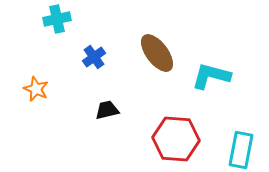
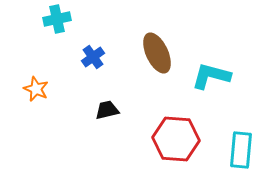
brown ellipse: rotated 12 degrees clockwise
blue cross: moved 1 px left
cyan rectangle: rotated 6 degrees counterclockwise
